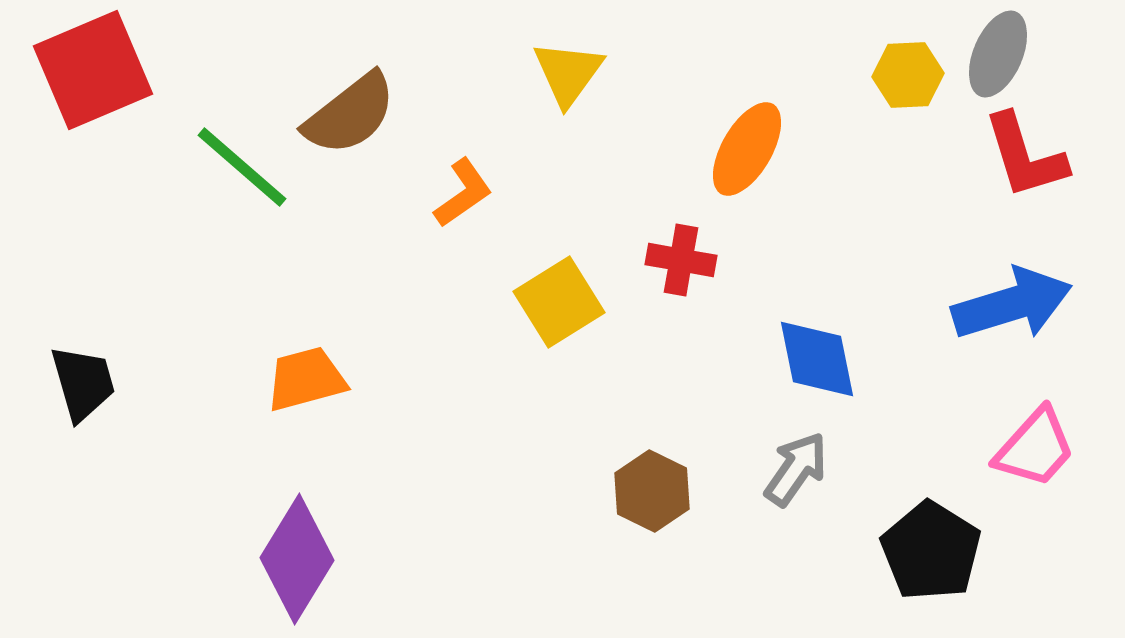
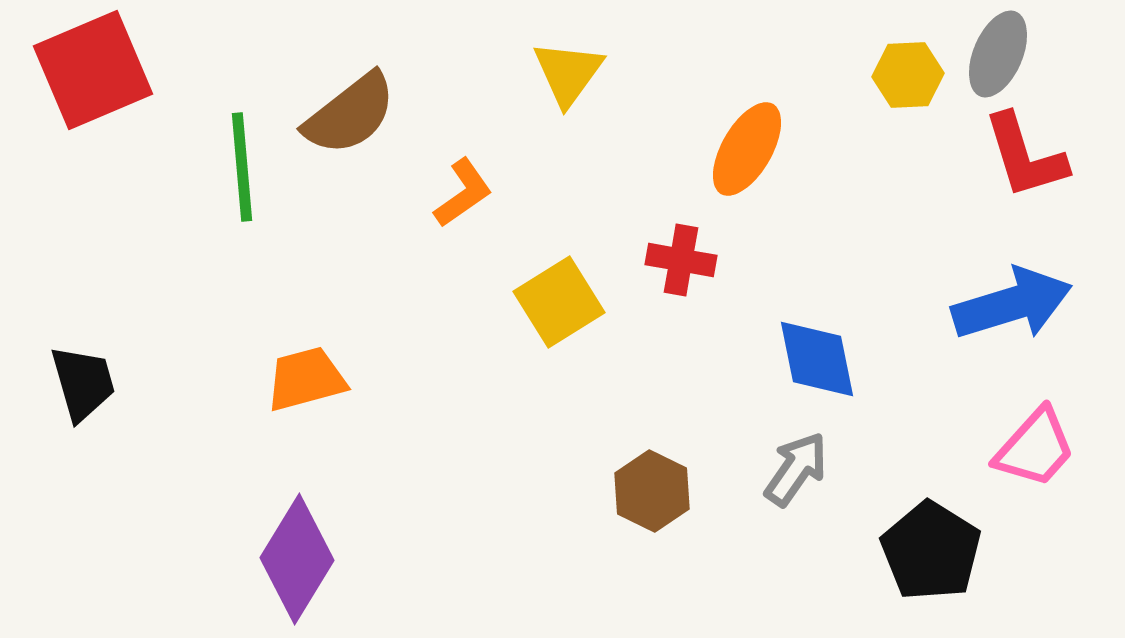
green line: rotated 44 degrees clockwise
